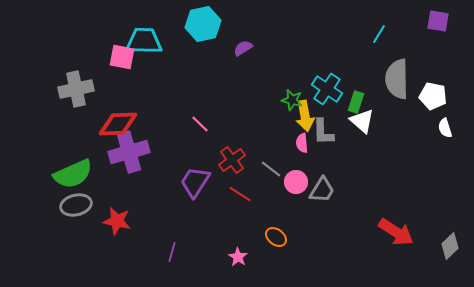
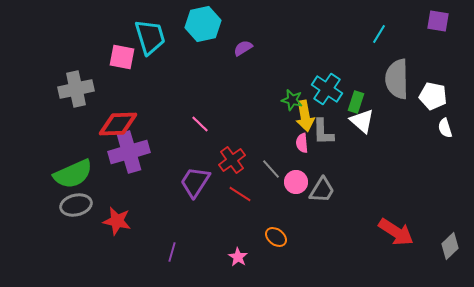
cyan trapezoid: moved 6 px right, 4 px up; rotated 72 degrees clockwise
gray line: rotated 10 degrees clockwise
